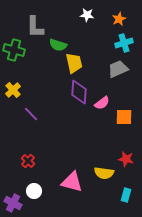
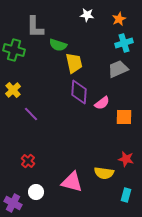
white circle: moved 2 px right, 1 px down
